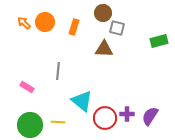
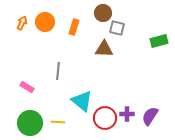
orange arrow: moved 2 px left; rotated 72 degrees clockwise
green circle: moved 2 px up
